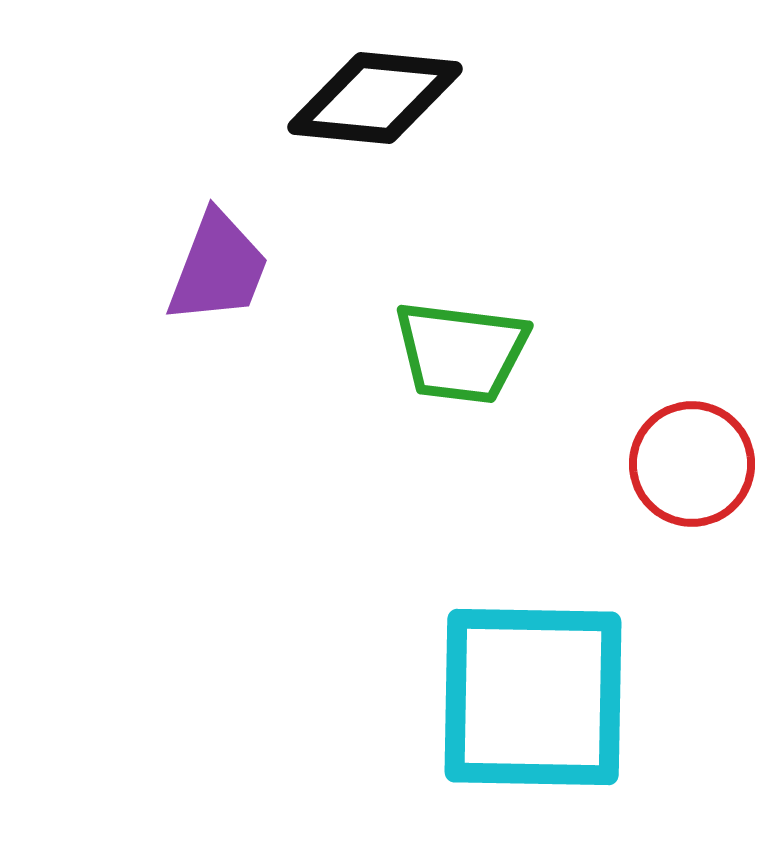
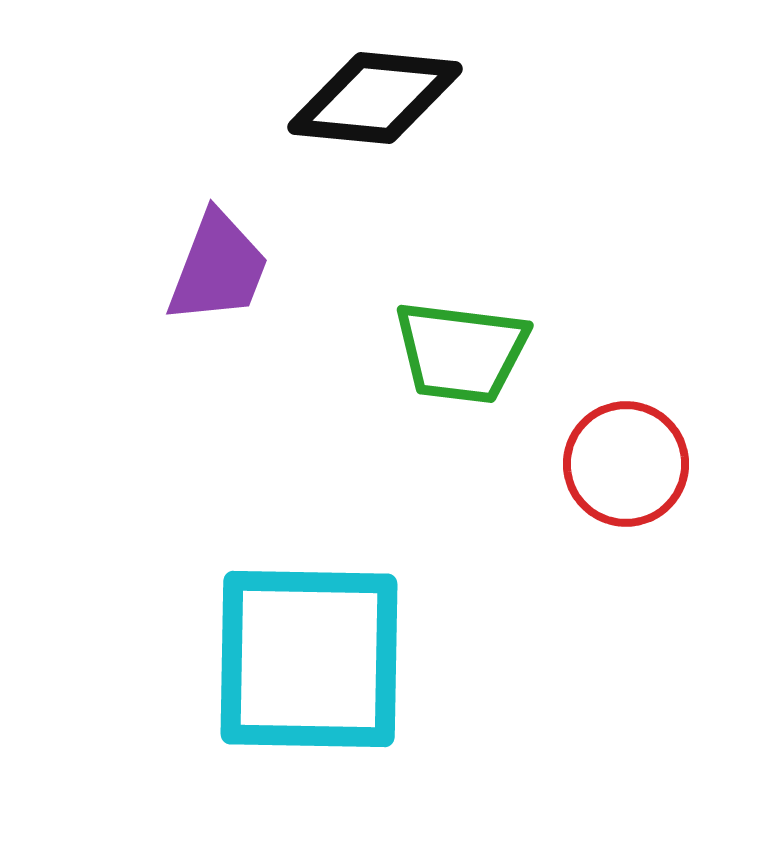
red circle: moved 66 px left
cyan square: moved 224 px left, 38 px up
